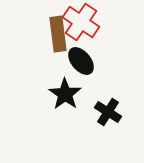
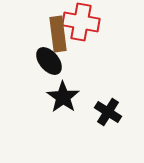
red cross: rotated 24 degrees counterclockwise
black ellipse: moved 32 px left
black star: moved 2 px left, 3 px down
